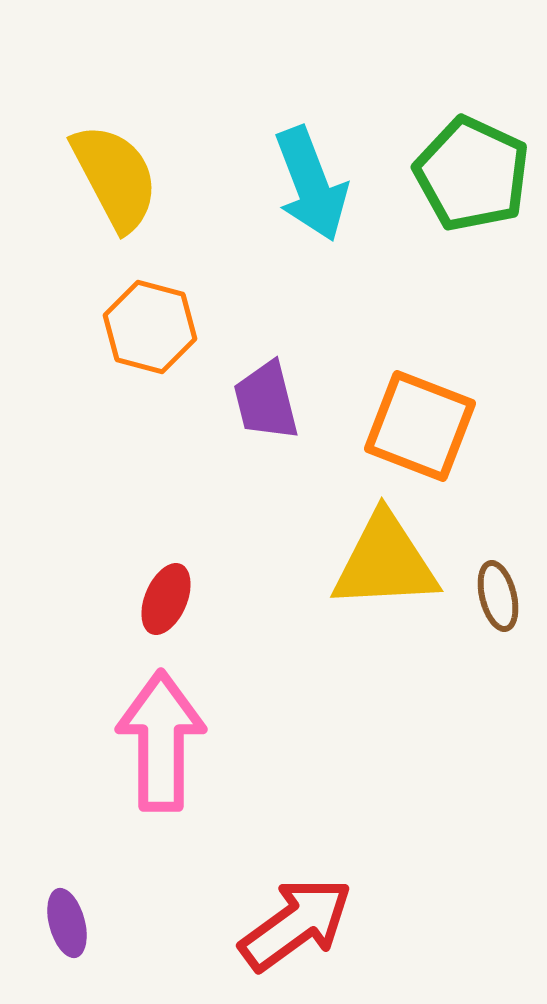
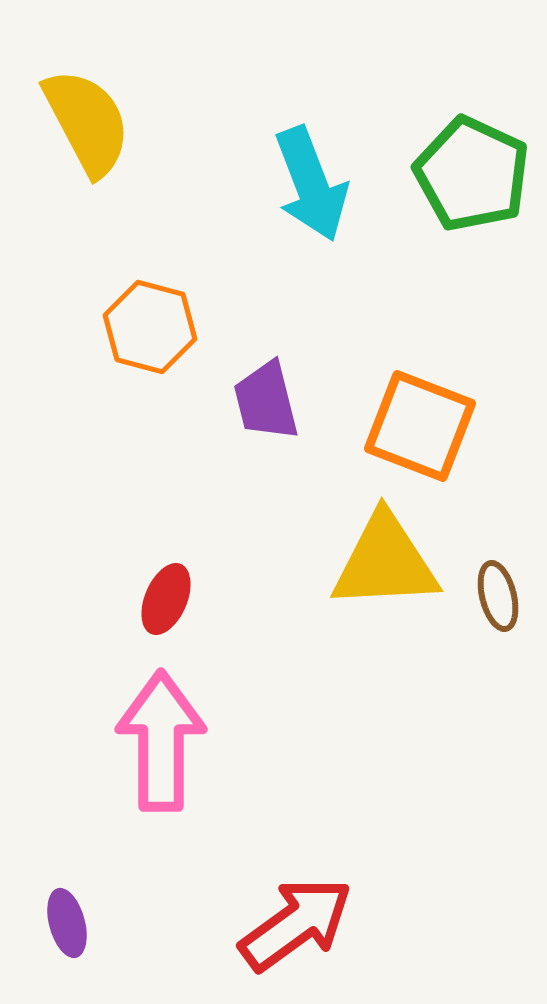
yellow semicircle: moved 28 px left, 55 px up
